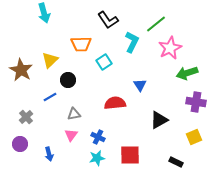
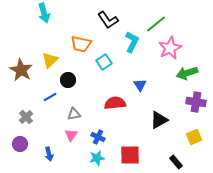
orange trapezoid: rotated 15 degrees clockwise
black rectangle: rotated 24 degrees clockwise
